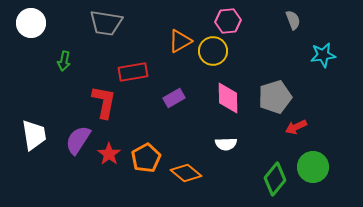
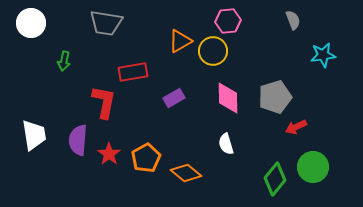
purple semicircle: rotated 28 degrees counterclockwise
white semicircle: rotated 75 degrees clockwise
